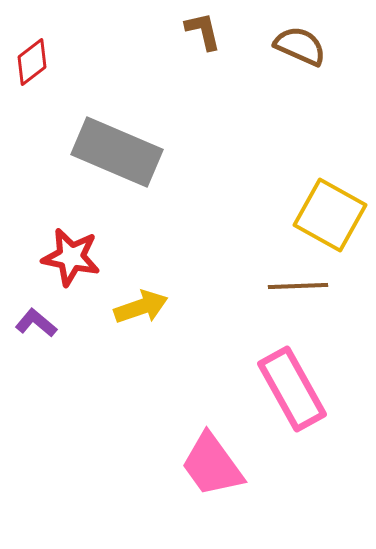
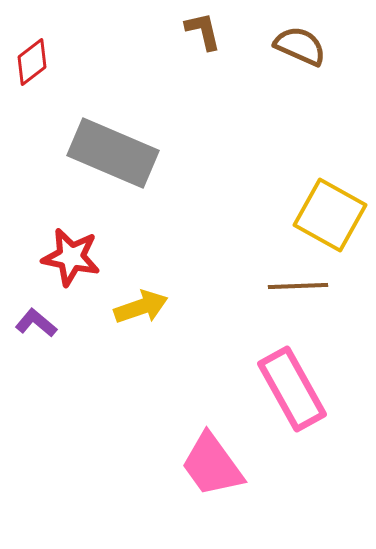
gray rectangle: moved 4 px left, 1 px down
